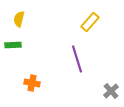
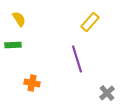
yellow semicircle: rotated 133 degrees clockwise
gray cross: moved 4 px left, 2 px down
